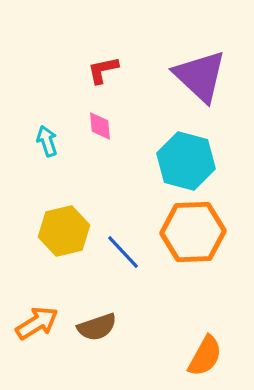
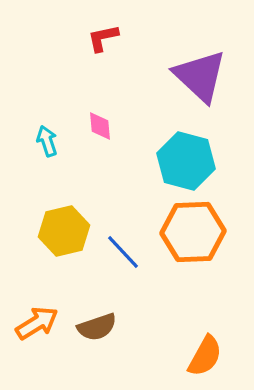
red L-shape: moved 32 px up
